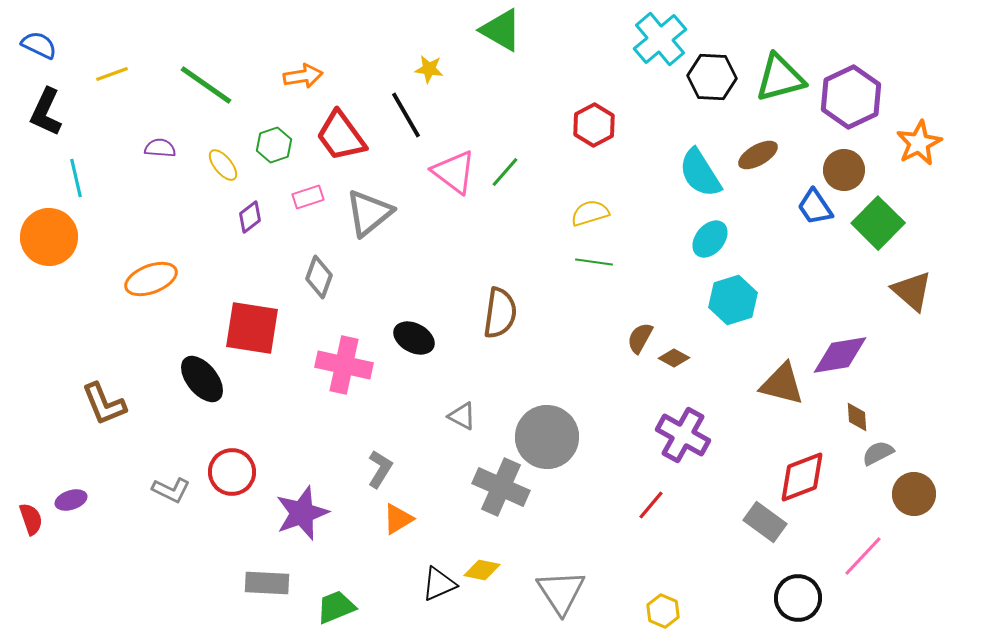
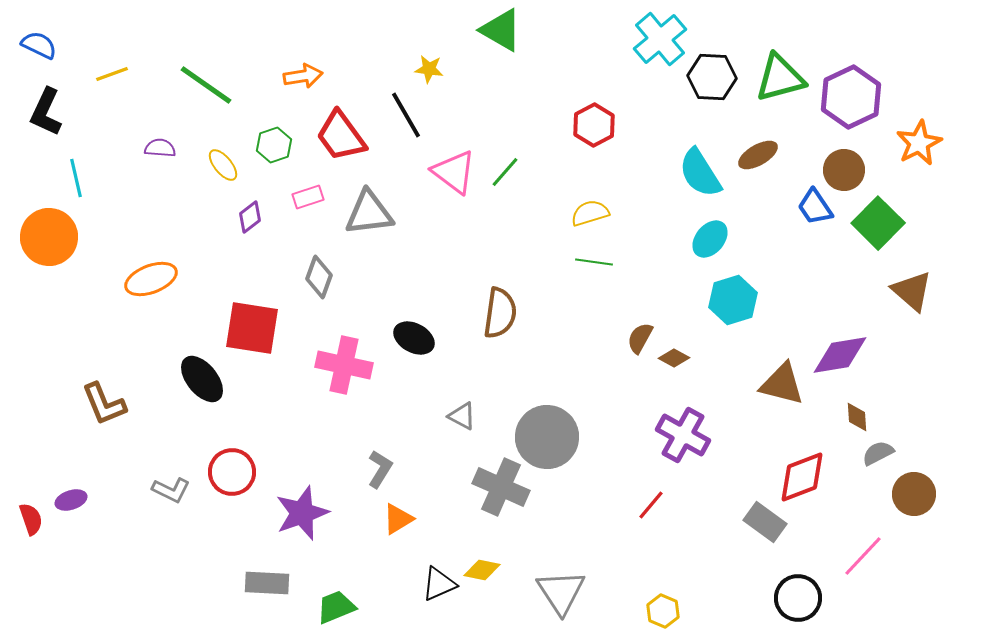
gray triangle at (369, 213): rotated 32 degrees clockwise
